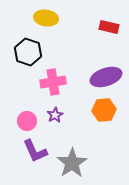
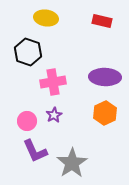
red rectangle: moved 7 px left, 6 px up
purple ellipse: moved 1 px left; rotated 20 degrees clockwise
orange hexagon: moved 1 px right, 3 px down; rotated 20 degrees counterclockwise
purple star: moved 1 px left
